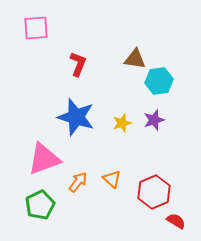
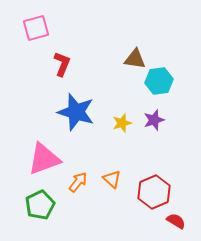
pink square: rotated 12 degrees counterclockwise
red L-shape: moved 16 px left
blue star: moved 5 px up
